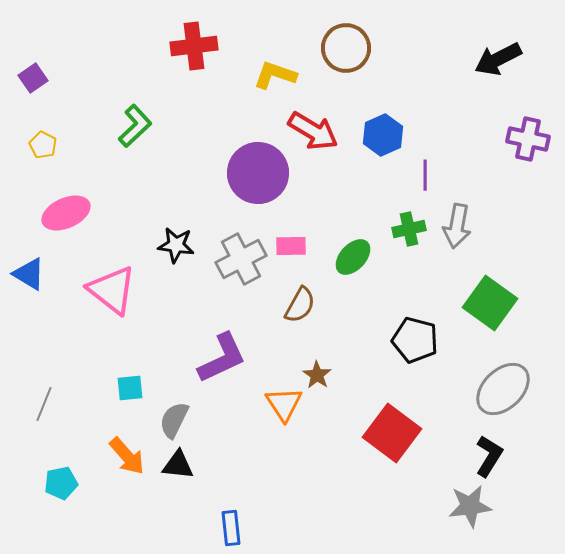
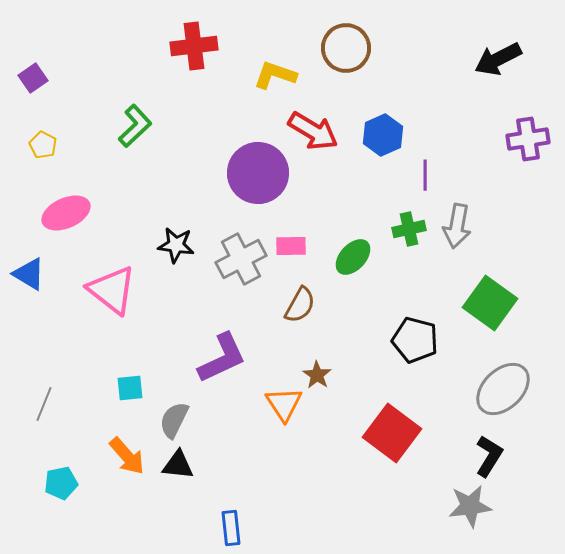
purple cross: rotated 21 degrees counterclockwise
